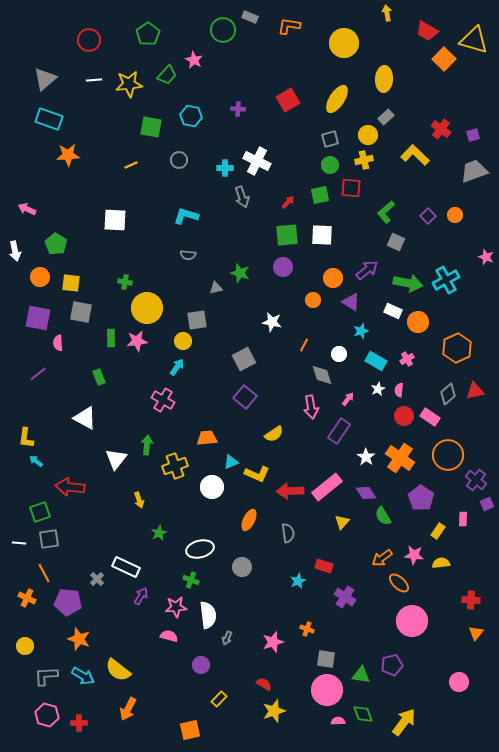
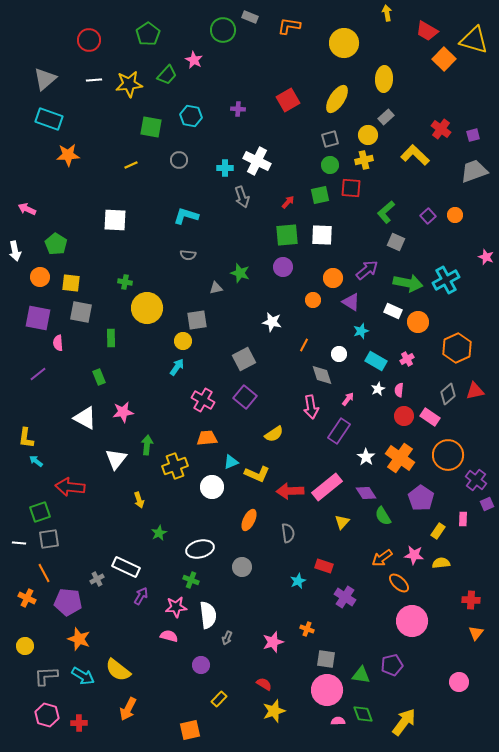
pink star at (137, 341): moved 14 px left, 71 px down
pink cross at (163, 400): moved 40 px right
gray cross at (97, 579): rotated 16 degrees clockwise
